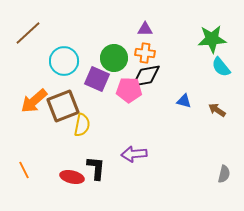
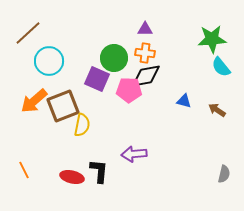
cyan circle: moved 15 px left
black L-shape: moved 3 px right, 3 px down
